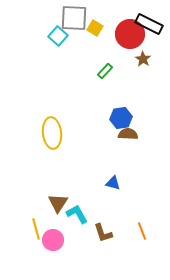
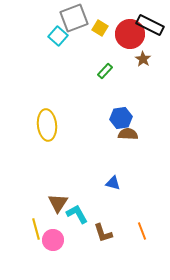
gray square: rotated 24 degrees counterclockwise
black rectangle: moved 1 px right, 1 px down
yellow square: moved 5 px right
yellow ellipse: moved 5 px left, 8 px up
